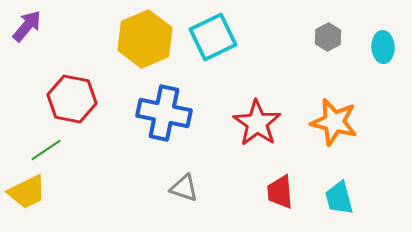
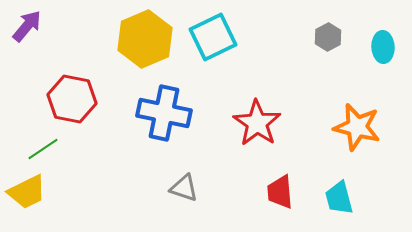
orange star: moved 23 px right, 5 px down
green line: moved 3 px left, 1 px up
